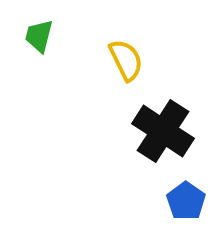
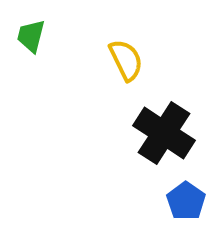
green trapezoid: moved 8 px left
black cross: moved 1 px right, 2 px down
